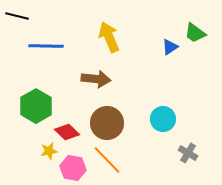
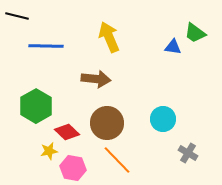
blue triangle: moved 3 px right; rotated 42 degrees clockwise
orange line: moved 10 px right
